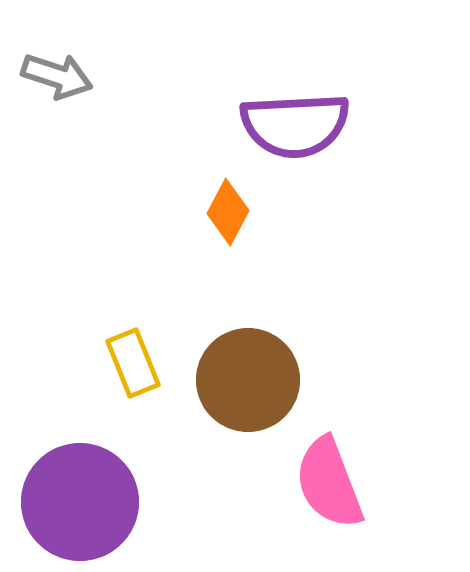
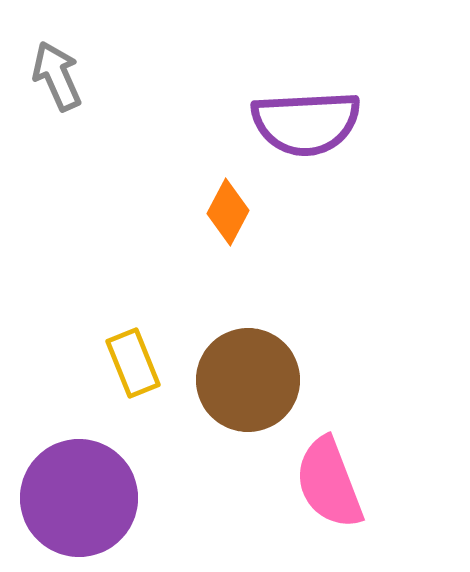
gray arrow: rotated 132 degrees counterclockwise
purple semicircle: moved 11 px right, 2 px up
purple circle: moved 1 px left, 4 px up
